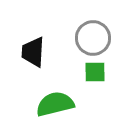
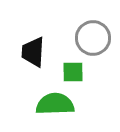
green square: moved 22 px left
green semicircle: rotated 12 degrees clockwise
